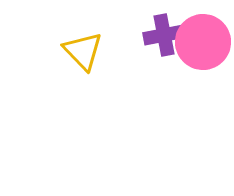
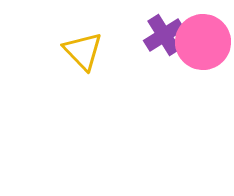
purple cross: rotated 21 degrees counterclockwise
